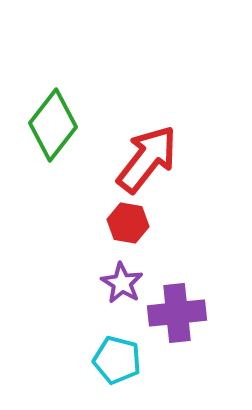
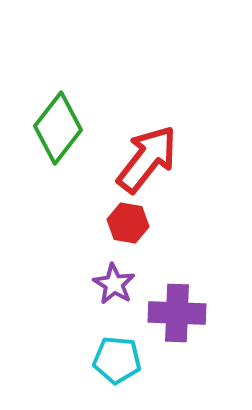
green diamond: moved 5 px right, 3 px down
purple star: moved 8 px left, 1 px down
purple cross: rotated 8 degrees clockwise
cyan pentagon: rotated 9 degrees counterclockwise
